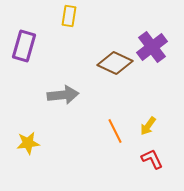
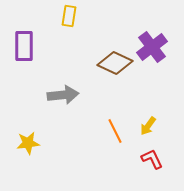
purple rectangle: rotated 16 degrees counterclockwise
